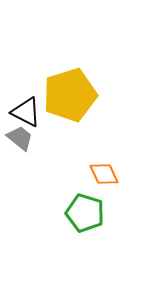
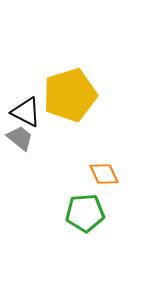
green pentagon: rotated 21 degrees counterclockwise
